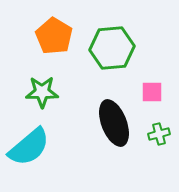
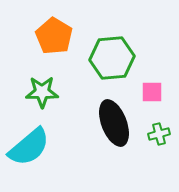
green hexagon: moved 10 px down
